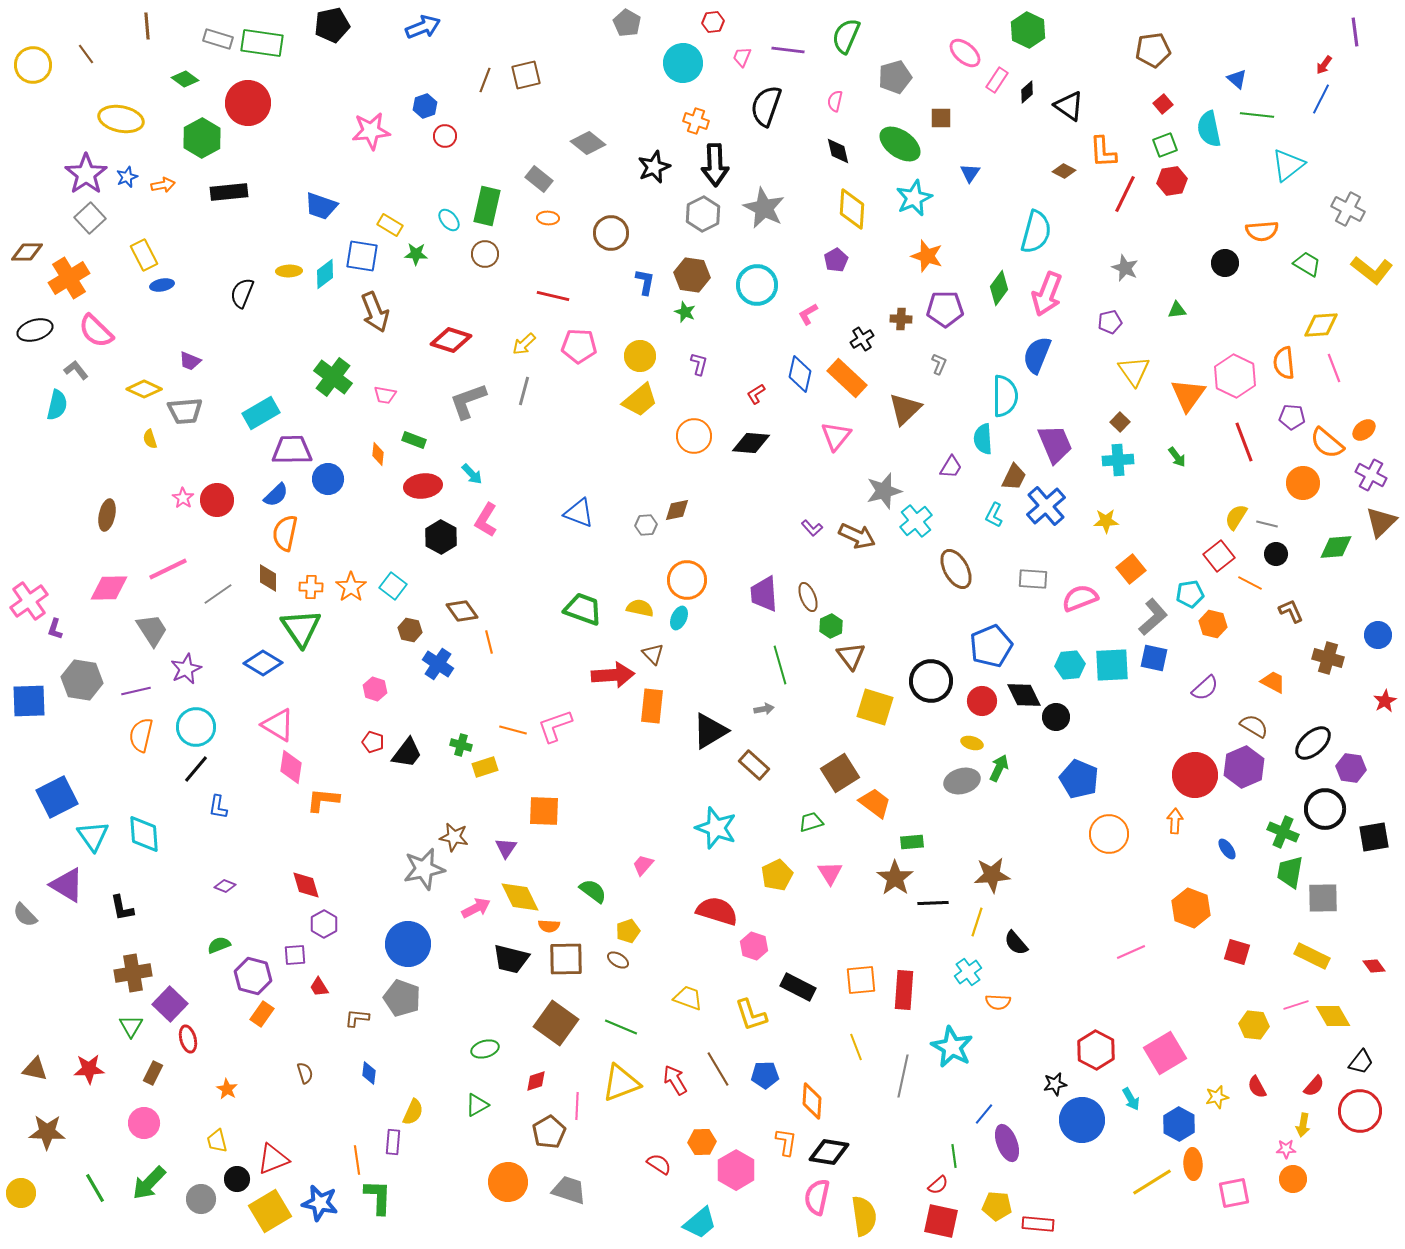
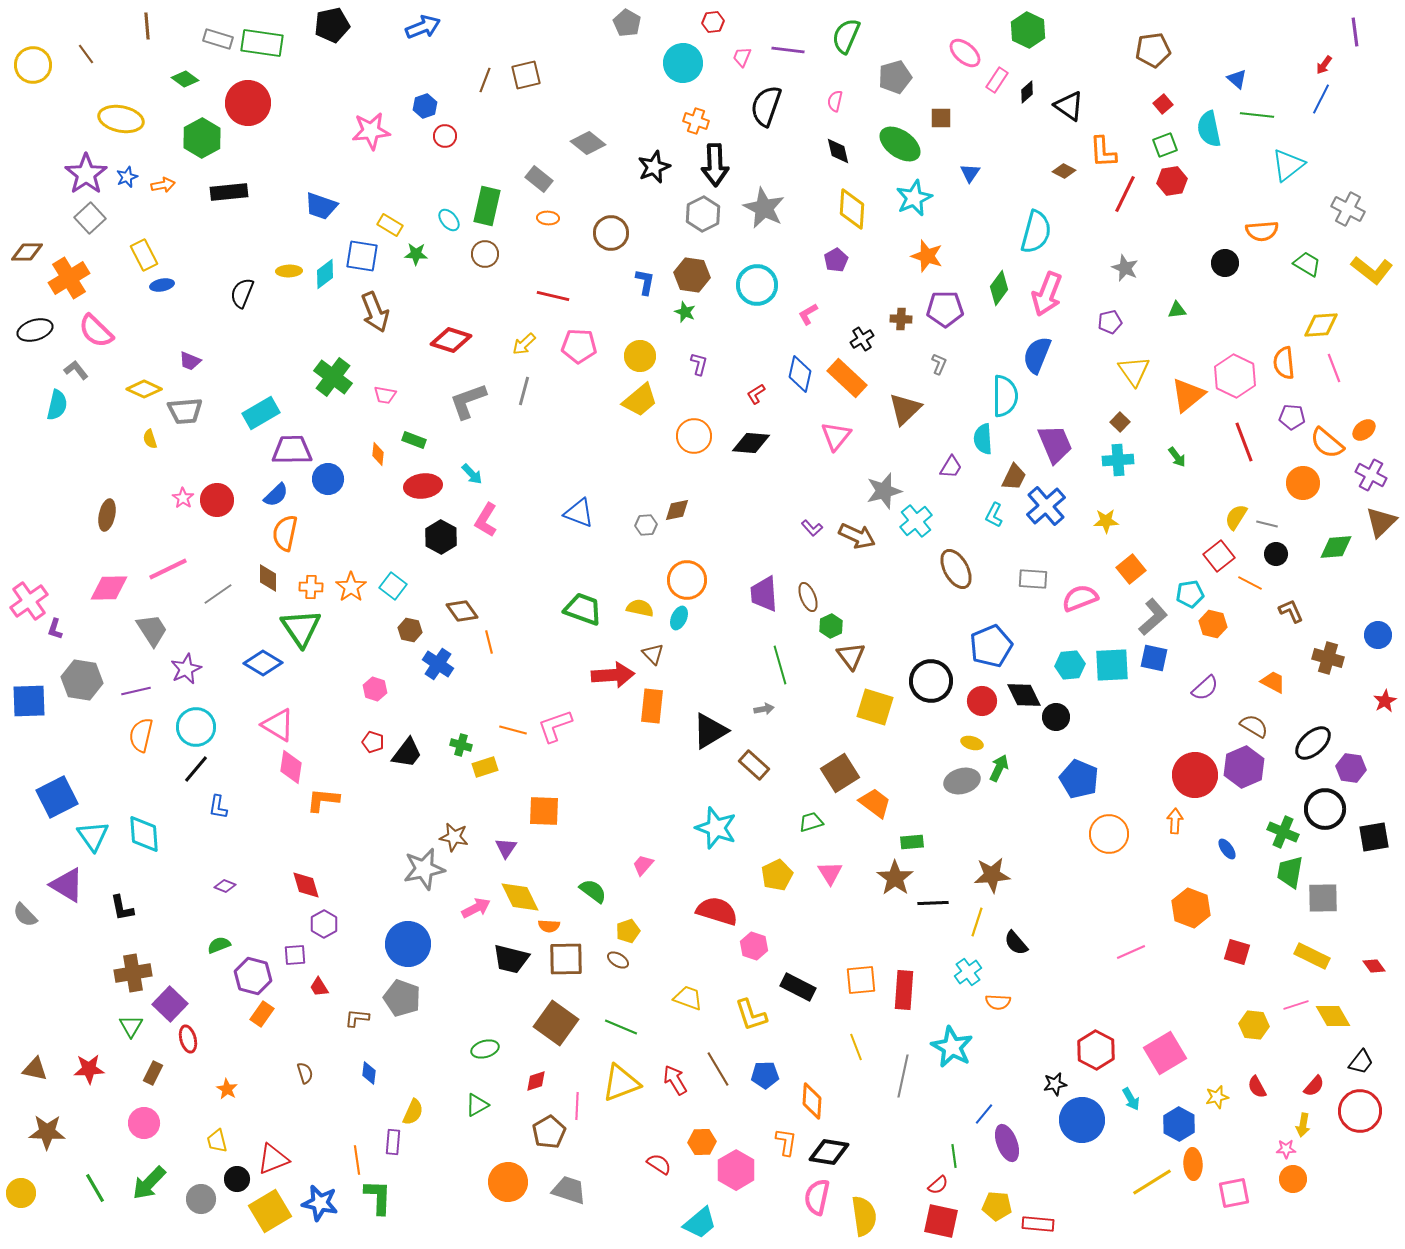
orange triangle at (1188, 395): rotated 15 degrees clockwise
